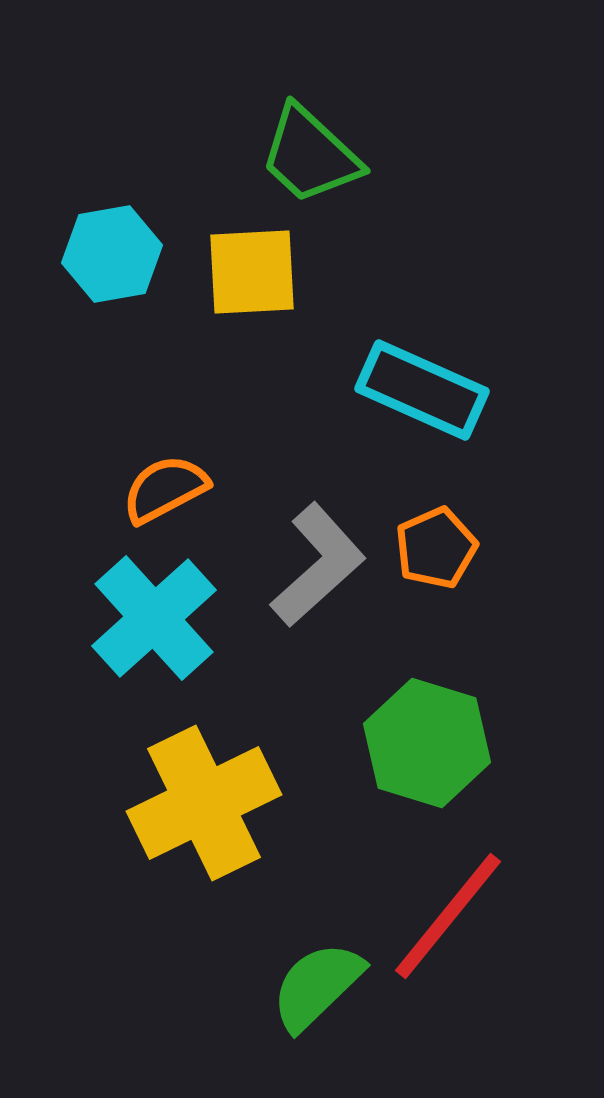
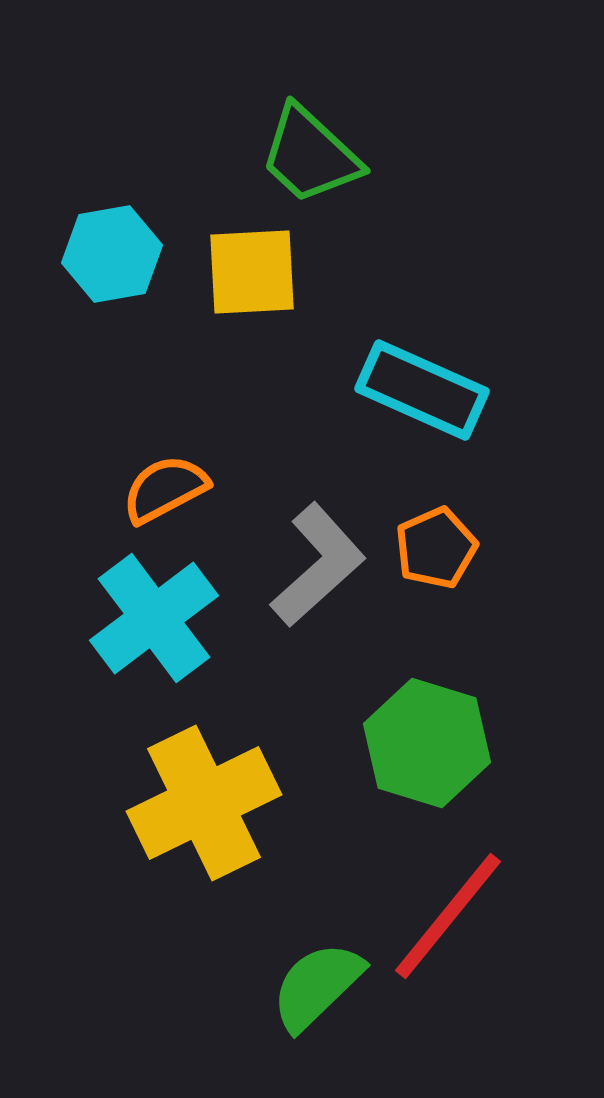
cyan cross: rotated 5 degrees clockwise
